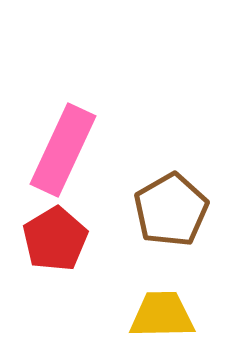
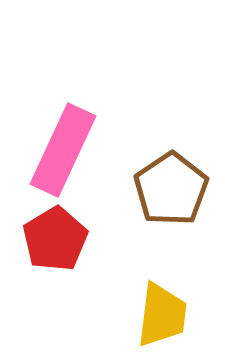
brown pentagon: moved 21 px up; rotated 4 degrees counterclockwise
yellow trapezoid: rotated 98 degrees clockwise
